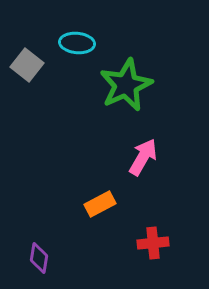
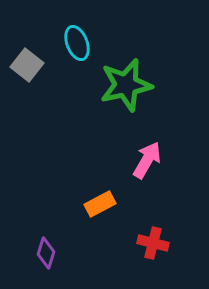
cyan ellipse: rotated 64 degrees clockwise
green star: rotated 12 degrees clockwise
pink arrow: moved 4 px right, 3 px down
red cross: rotated 20 degrees clockwise
purple diamond: moved 7 px right, 5 px up; rotated 8 degrees clockwise
